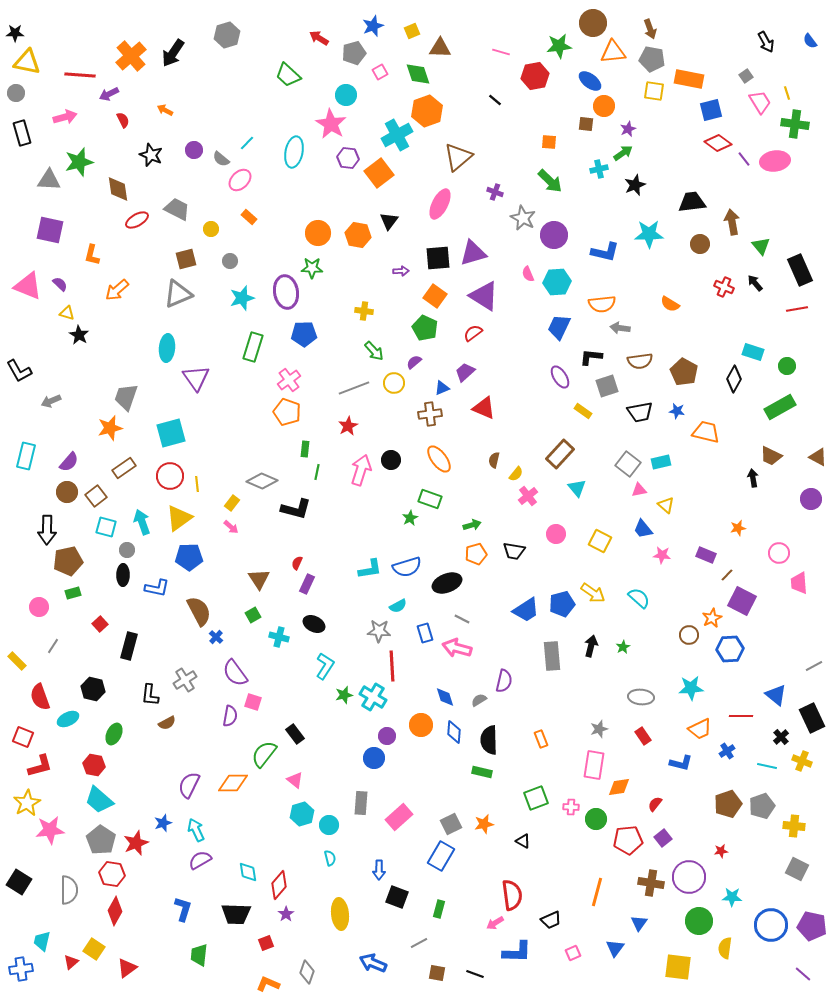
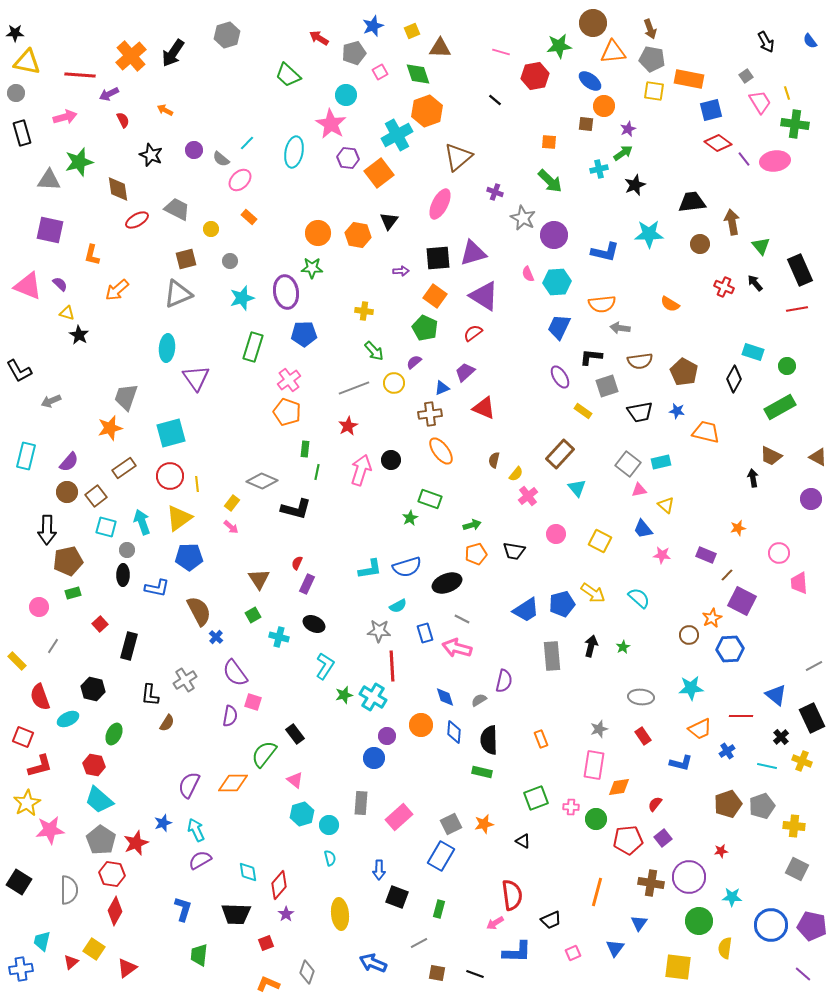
orange ellipse at (439, 459): moved 2 px right, 8 px up
brown semicircle at (167, 723): rotated 30 degrees counterclockwise
